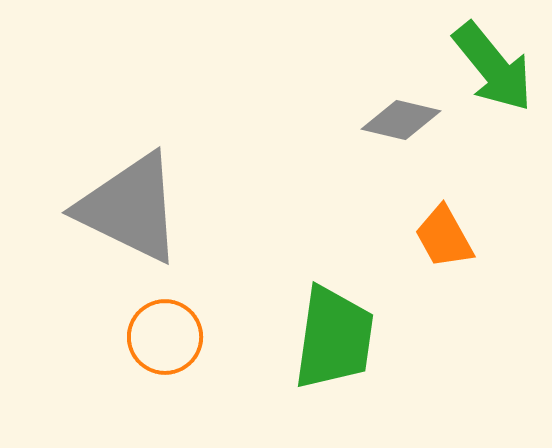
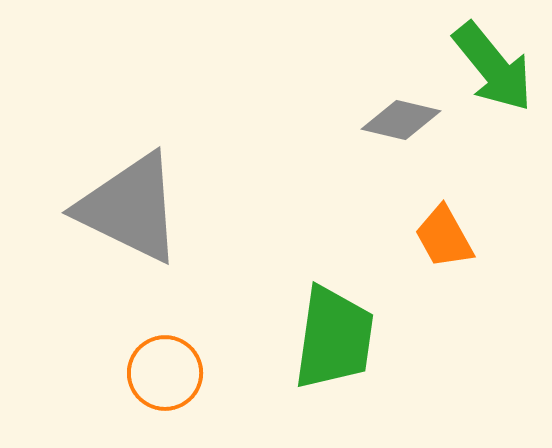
orange circle: moved 36 px down
